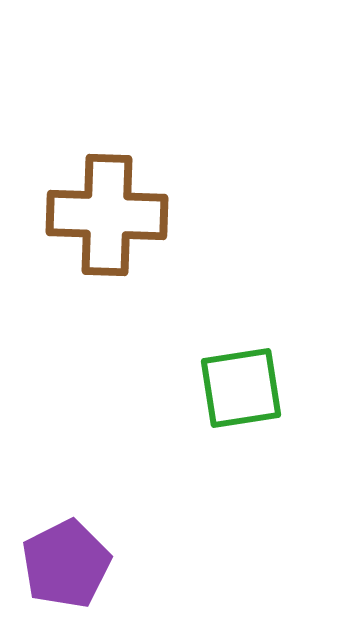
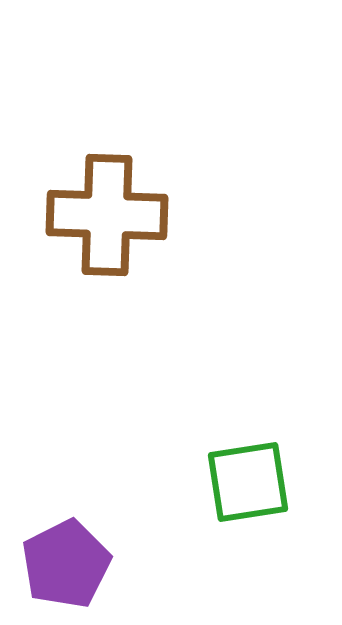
green square: moved 7 px right, 94 px down
